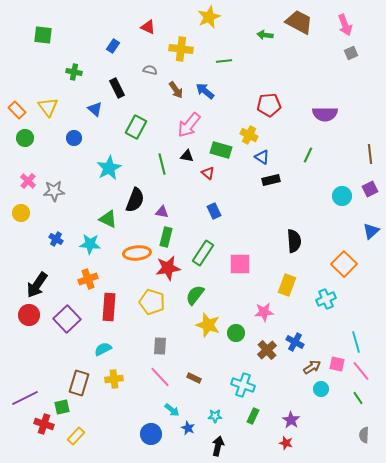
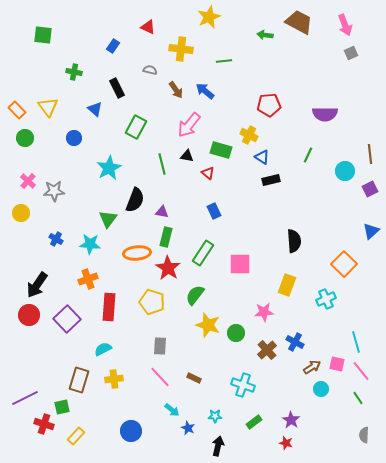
cyan circle at (342, 196): moved 3 px right, 25 px up
green triangle at (108, 219): rotated 42 degrees clockwise
red star at (168, 268): rotated 30 degrees counterclockwise
brown rectangle at (79, 383): moved 3 px up
green rectangle at (253, 416): moved 1 px right, 6 px down; rotated 28 degrees clockwise
blue circle at (151, 434): moved 20 px left, 3 px up
